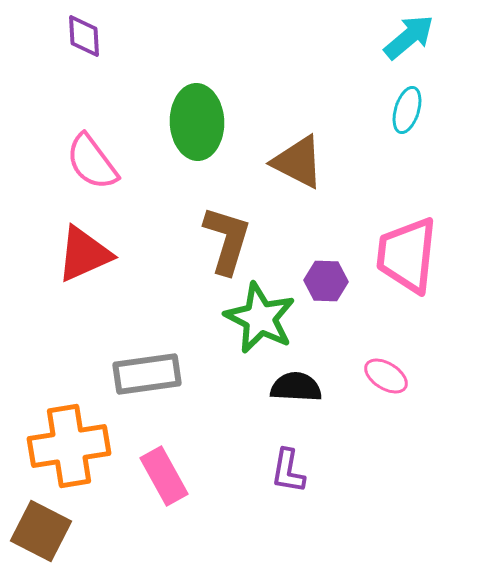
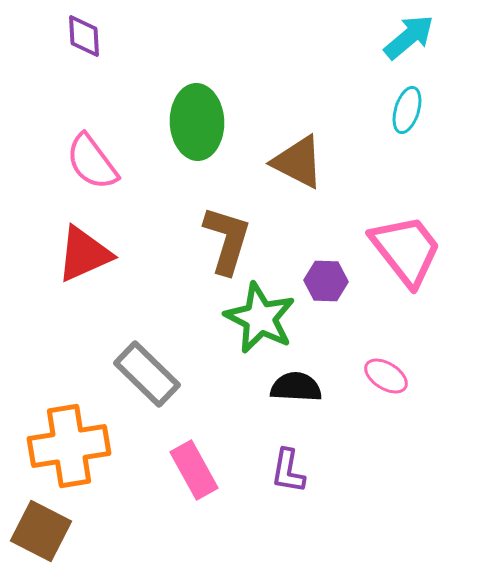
pink trapezoid: moved 1 px left, 5 px up; rotated 136 degrees clockwise
gray rectangle: rotated 52 degrees clockwise
pink rectangle: moved 30 px right, 6 px up
